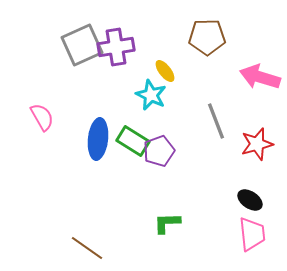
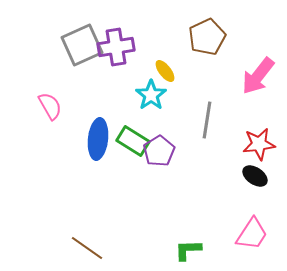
brown pentagon: rotated 24 degrees counterclockwise
pink arrow: moved 2 px left, 1 px up; rotated 69 degrees counterclockwise
cyan star: rotated 12 degrees clockwise
pink semicircle: moved 8 px right, 11 px up
gray line: moved 9 px left, 1 px up; rotated 30 degrees clockwise
red star: moved 2 px right; rotated 8 degrees clockwise
purple pentagon: rotated 12 degrees counterclockwise
black ellipse: moved 5 px right, 24 px up
green L-shape: moved 21 px right, 27 px down
pink trapezoid: rotated 39 degrees clockwise
